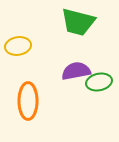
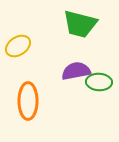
green trapezoid: moved 2 px right, 2 px down
yellow ellipse: rotated 25 degrees counterclockwise
green ellipse: rotated 15 degrees clockwise
